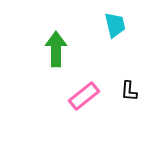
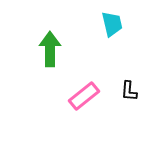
cyan trapezoid: moved 3 px left, 1 px up
green arrow: moved 6 px left
